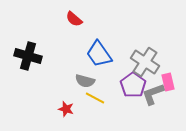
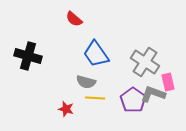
blue trapezoid: moved 3 px left
gray semicircle: moved 1 px right, 1 px down
purple pentagon: moved 15 px down
gray L-shape: rotated 40 degrees clockwise
yellow line: rotated 24 degrees counterclockwise
